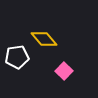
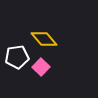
pink square: moved 23 px left, 4 px up
